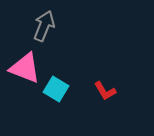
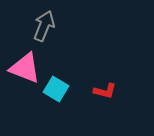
red L-shape: rotated 45 degrees counterclockwise
